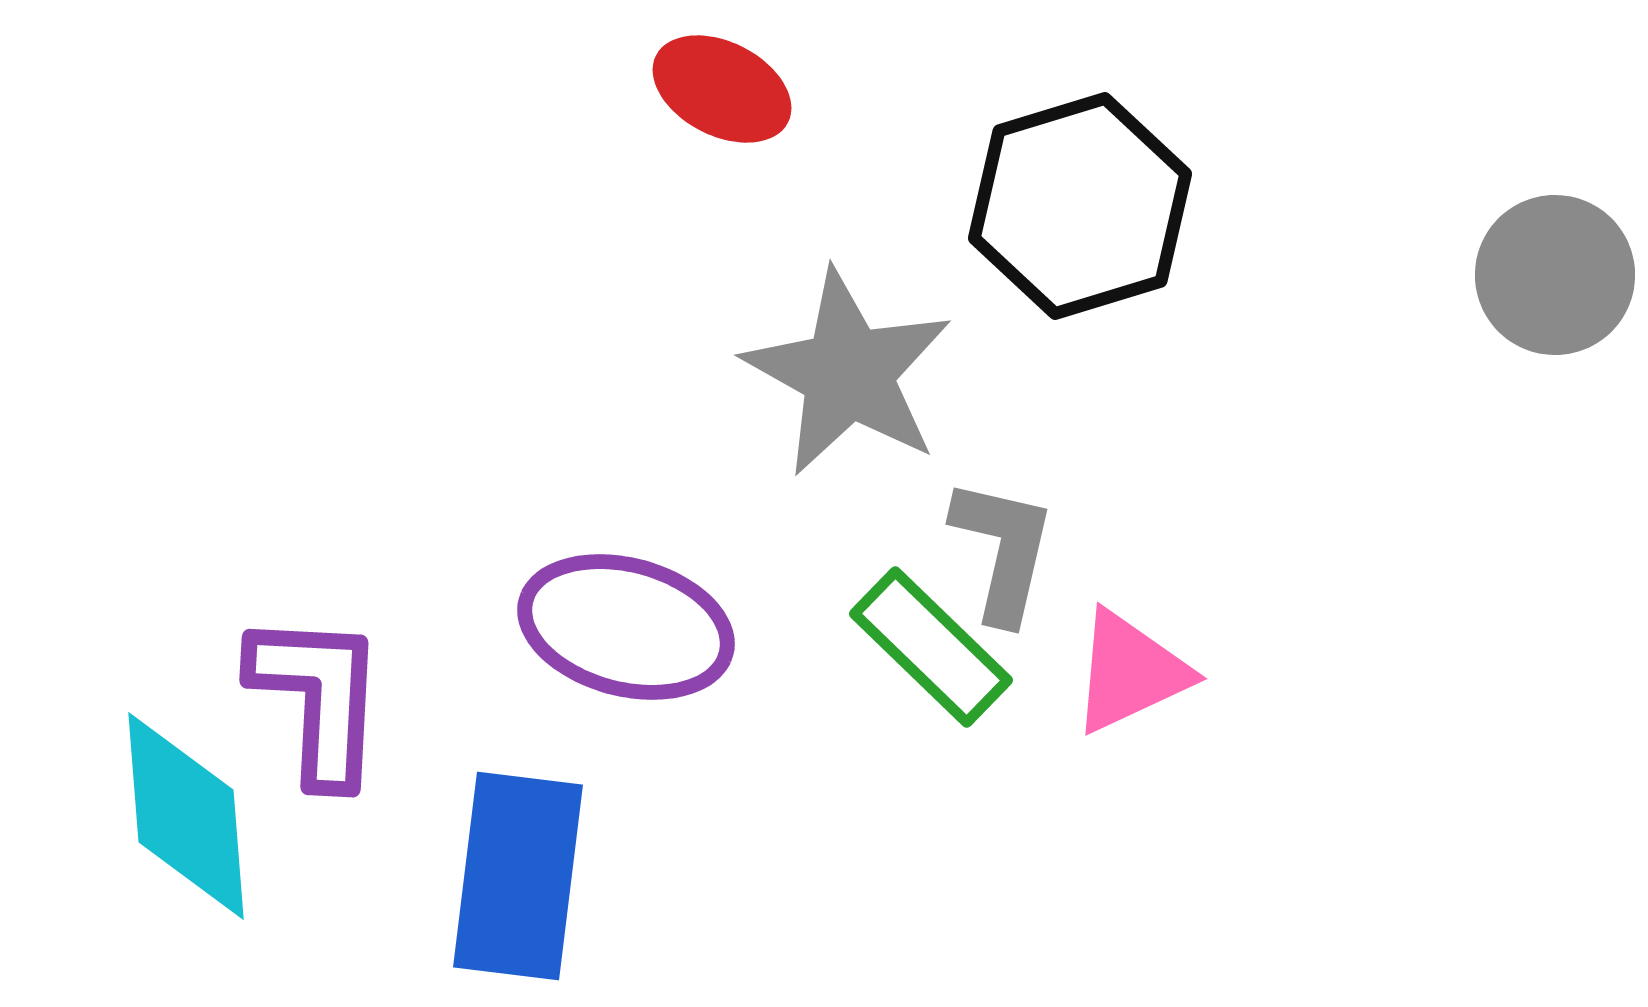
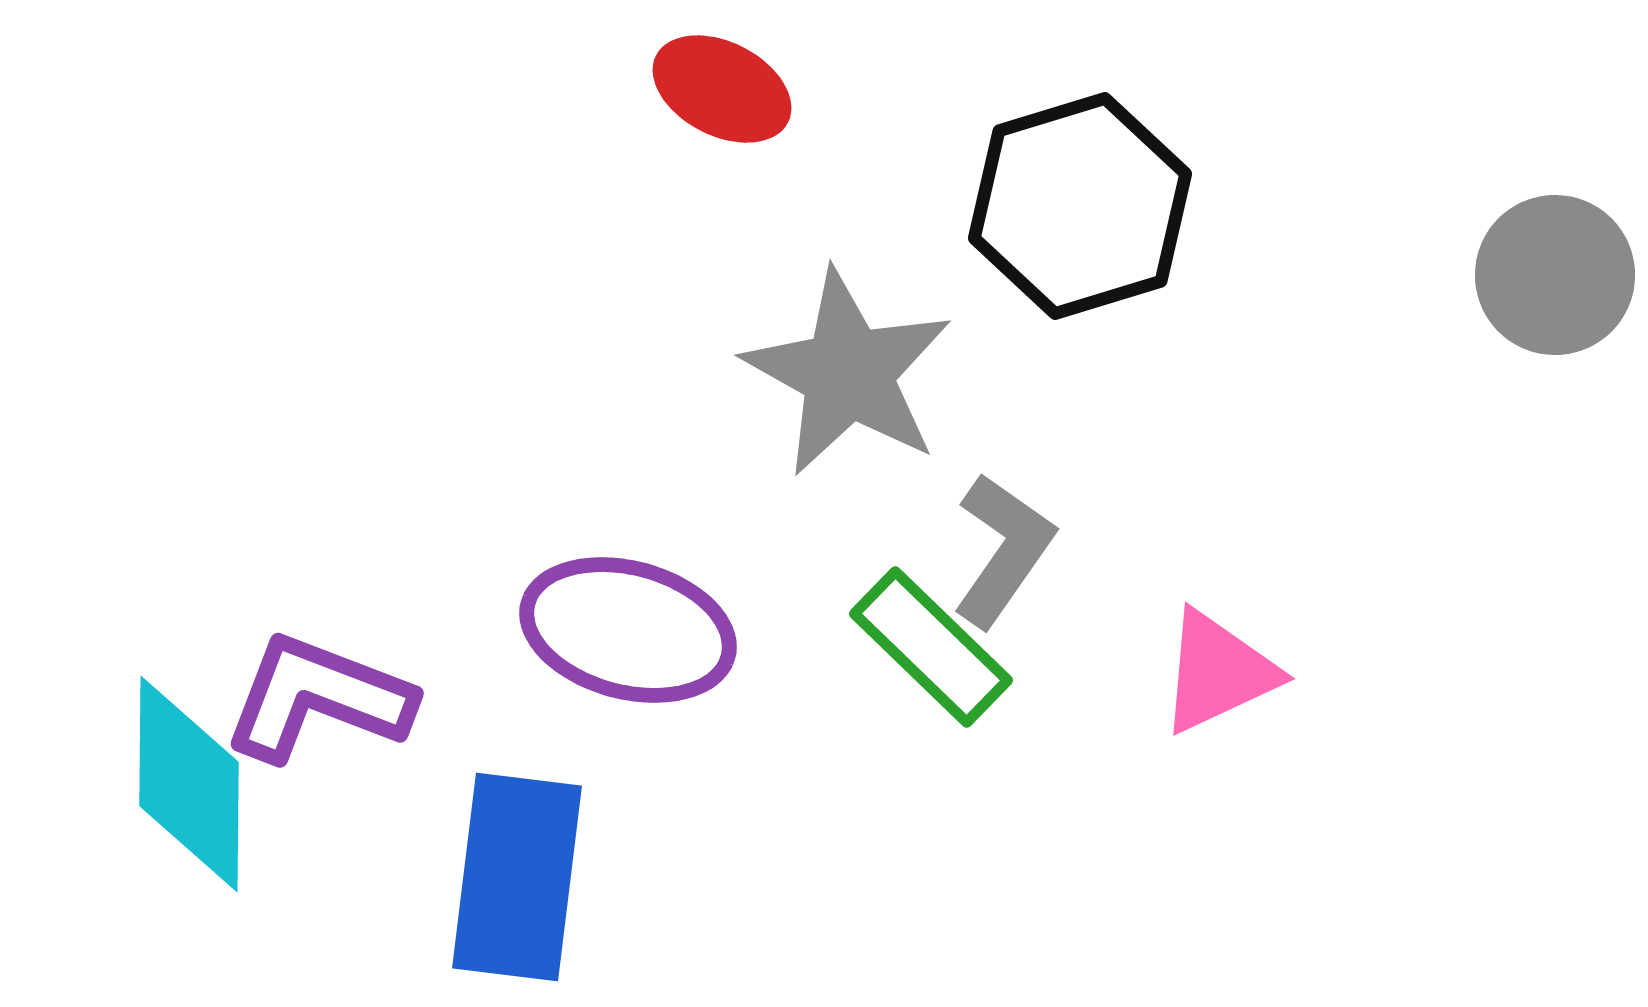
gray L-shape: rotated 22 degrees clockwise
purple ellipse: moved 2 px right, 3 px down
pink triangle: moved 88 px right
purple L-shape: rotated 72 degrees counterclockwise
cyan diamond: moved 3 px right, 32 px up; rotated 5 degrees clockwise
blue rectangle: moved 1 px left, 1 px down
